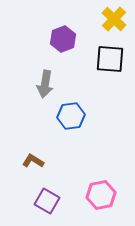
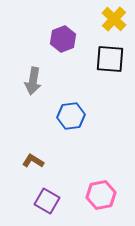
gray arrow: moved 12 px left, 3 px up
